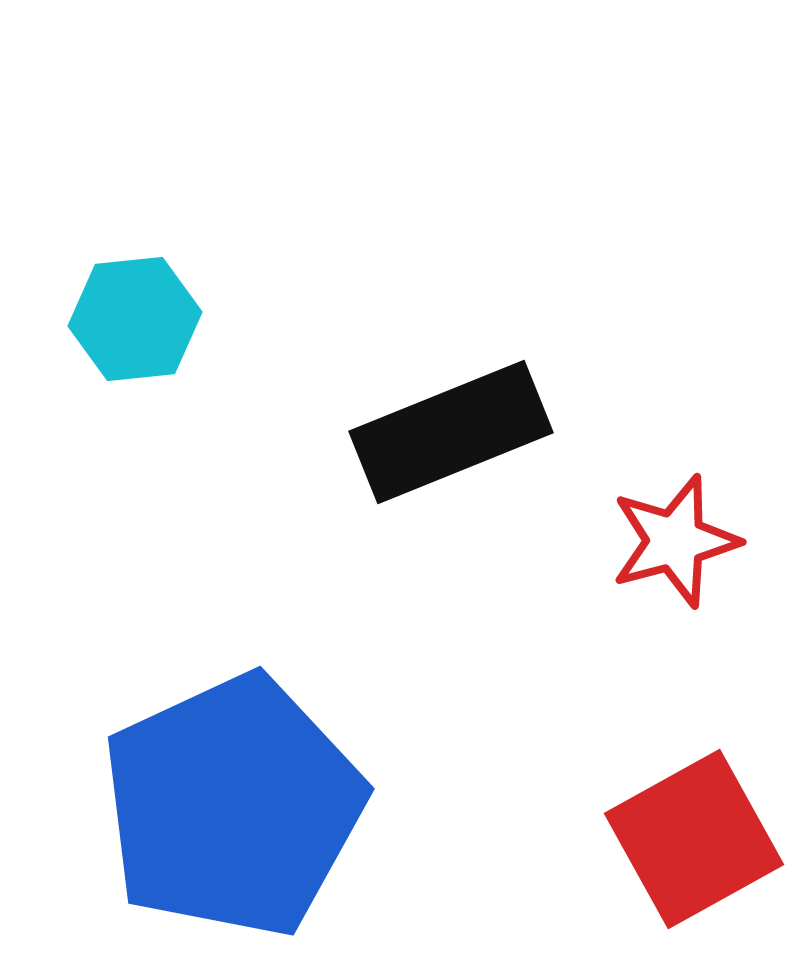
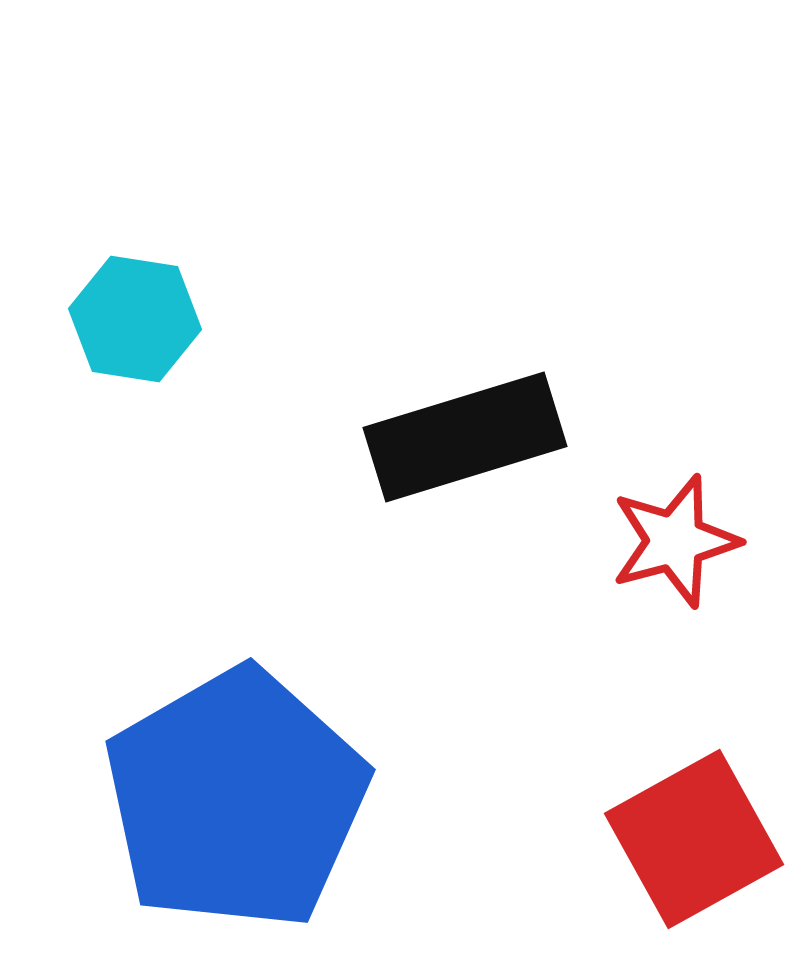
cyan hexagon: rotated 15 degrees clockwise
black rectangle: moved 14 px right, 5 px down; rotated 5 degrees clockwise
blue pentagon: moved 3 px right, 7 px up; rotated 5 degrees counterclockwise
